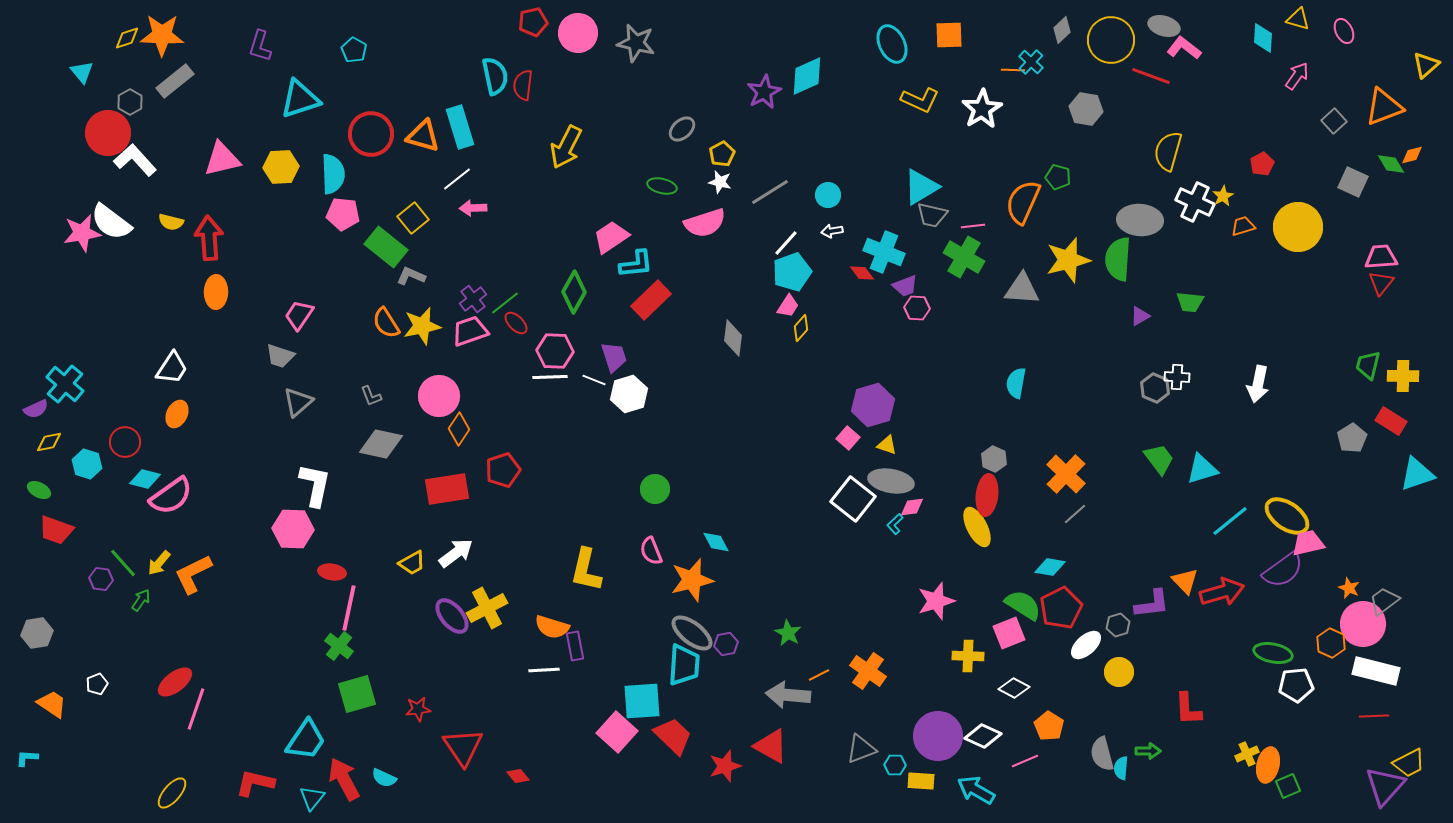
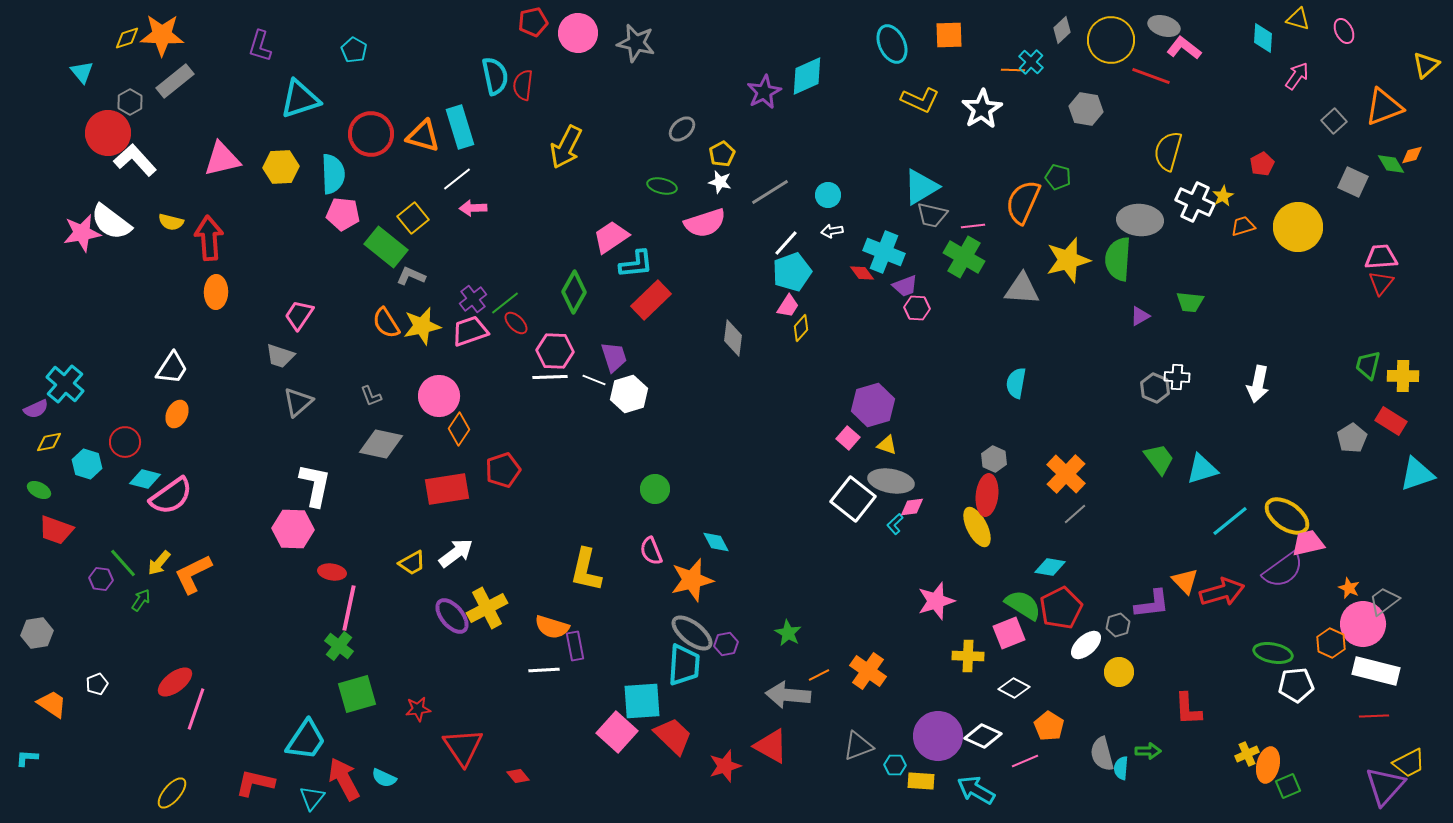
gray triangle at (861, 749): moved 3 px left, 3 px up
